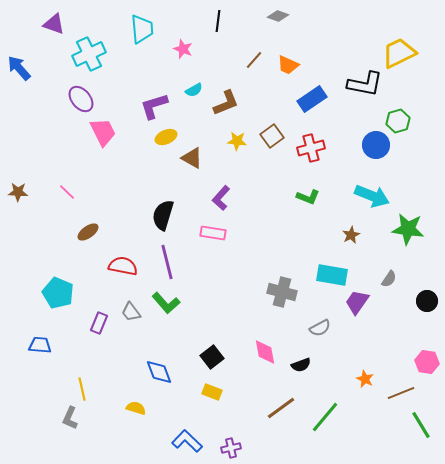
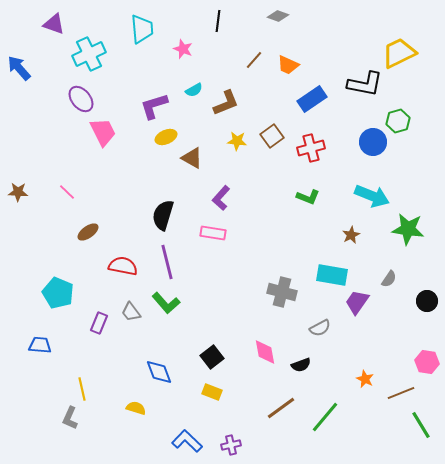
blue circle at (376, 145): moved 3 px left, 3 px up
purple cross at (231, 448): moved 3 px up
